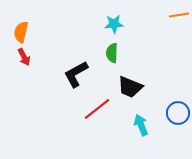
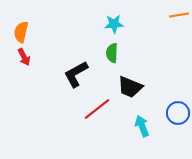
cyan arrow: moved 1 px right, 1 px down
